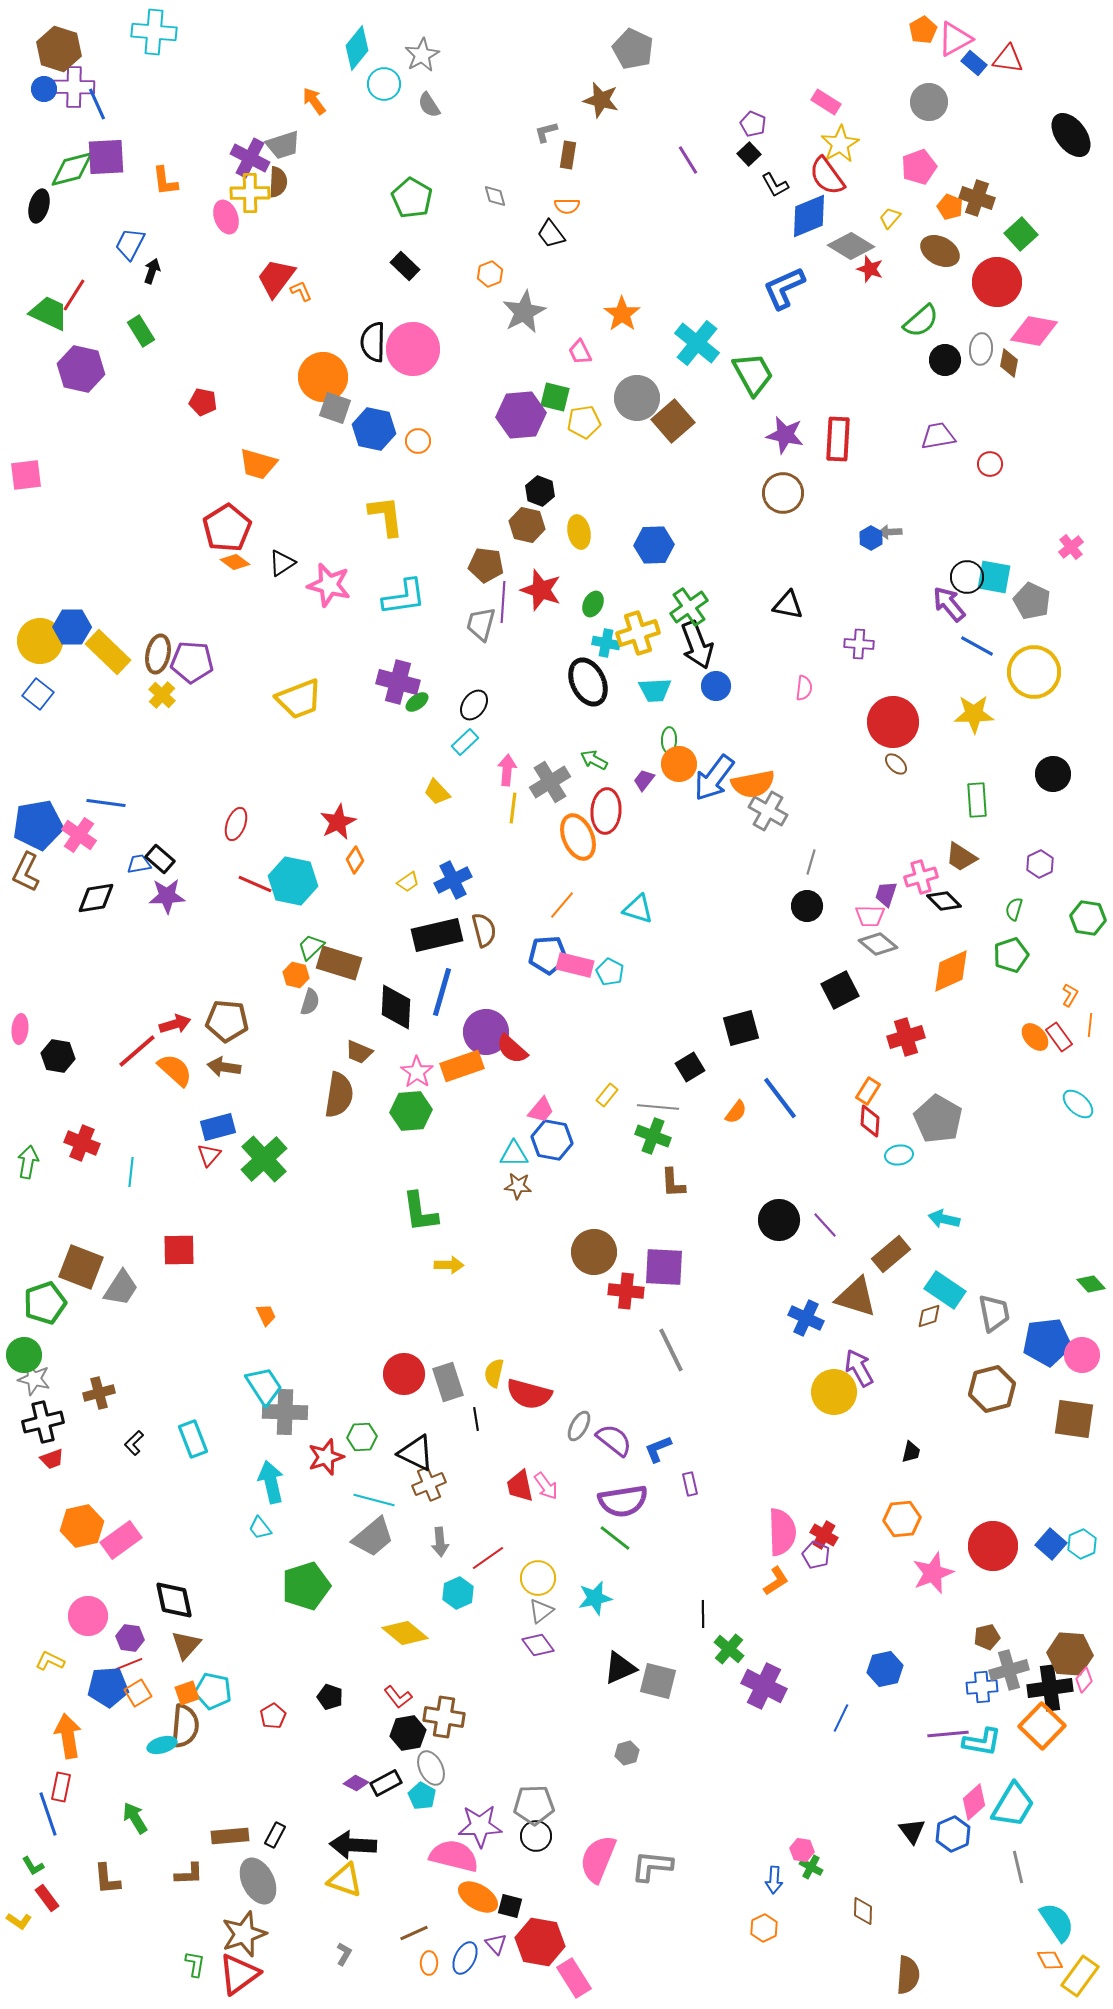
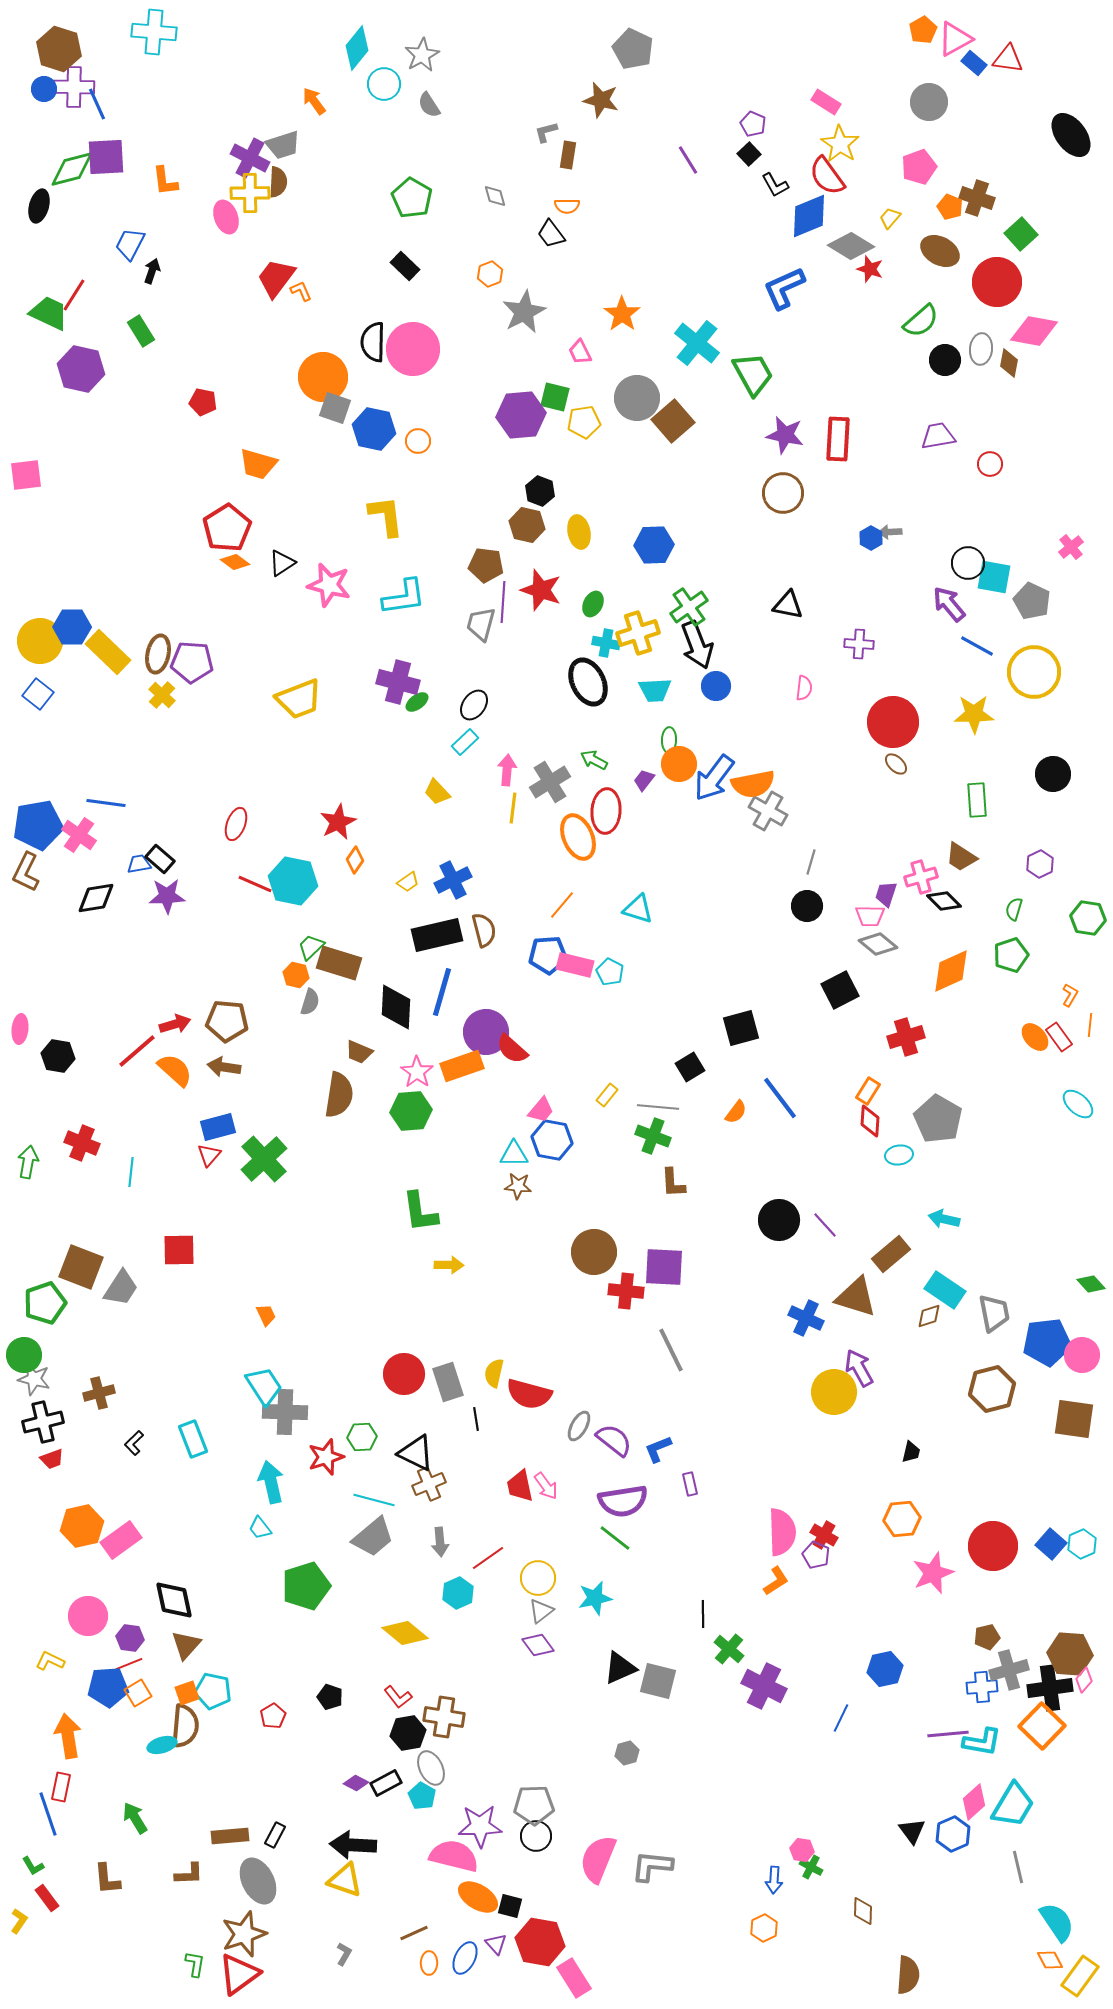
yellow star at (840, 144): rotated 9 degrees counterclockwise
black circle at (967, 577): moved 1 px right, 14 px up
yellow L-shape at (19, 1921): rotated 90 degrees counterclockwise
